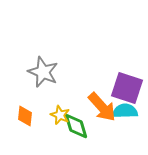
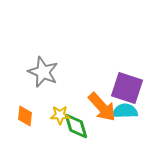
yellow star: rotated 24 degrees counterclockwise
